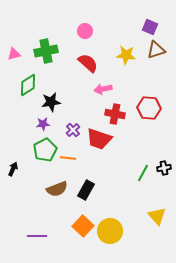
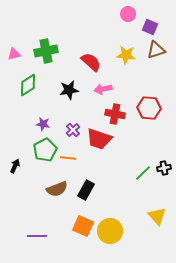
pink circle: moved 43 px right, 17 px up
red semicircle: moved 3 px right, 1 px up
black star: moved 18 px right, 12 px up
purple star: rotated 16 degrees clockwise
black arrow: moved 2 px right, 3 px up
green line: rotated 18 degrees clockwise
orange square: rotated 20 degrees counterclockwise
